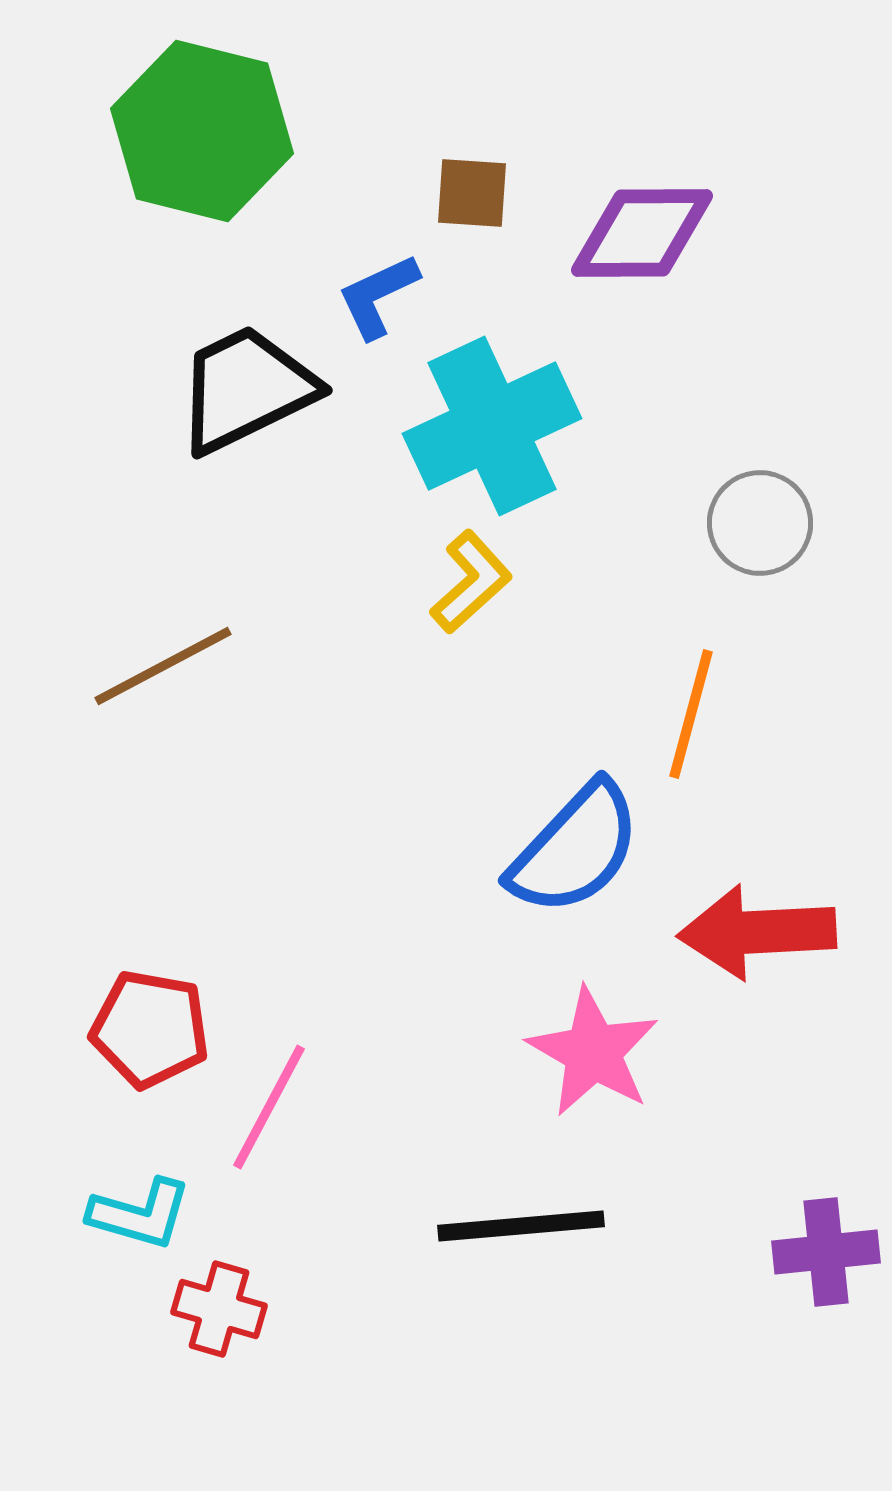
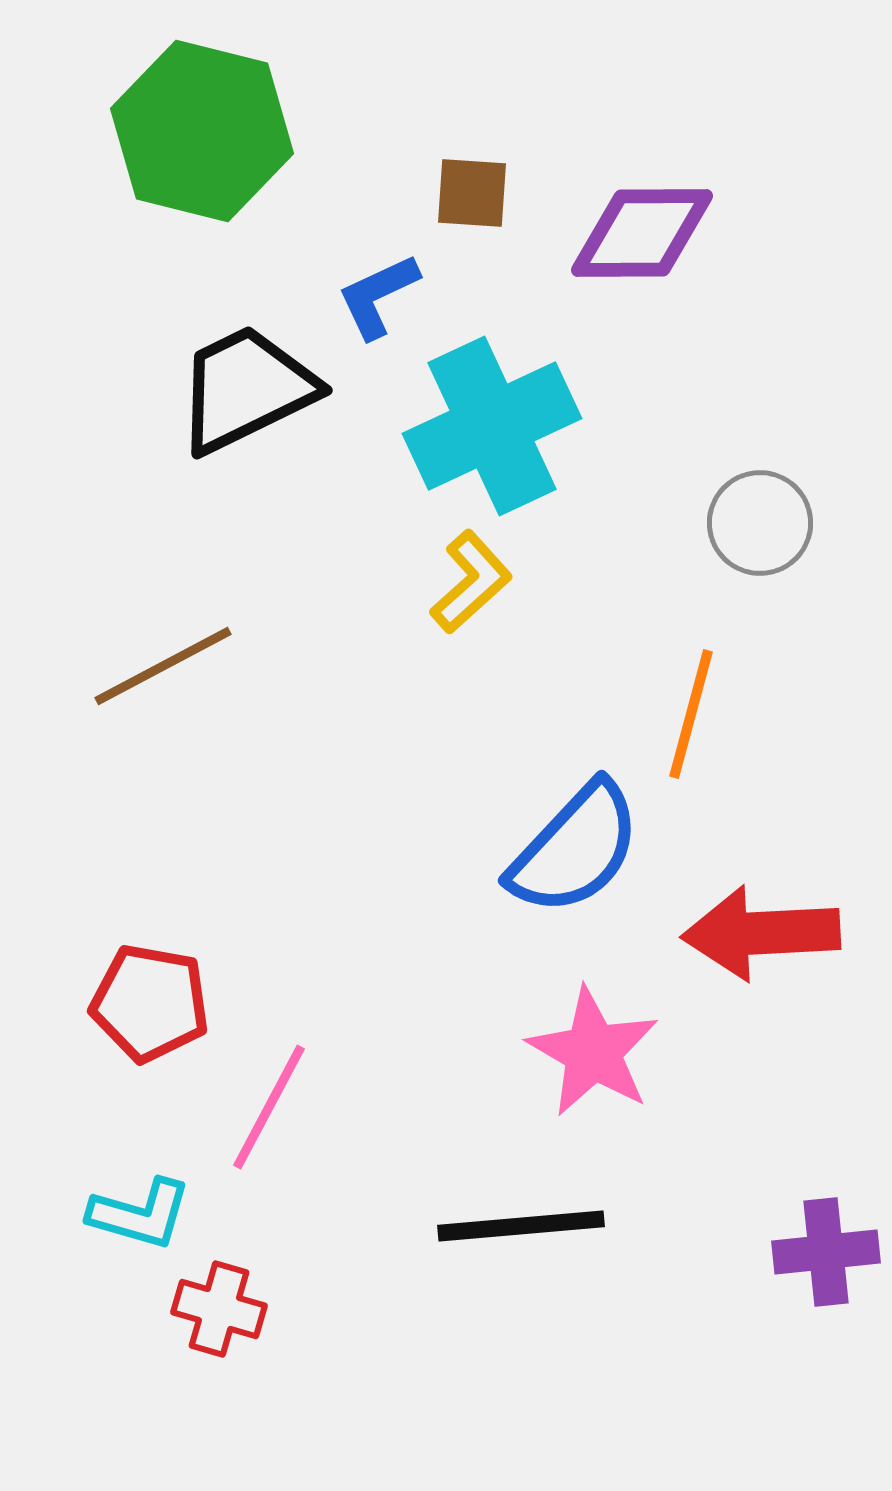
red arrow: moved 4 px right, 1 px down
red pentagon: moved 26 px up
